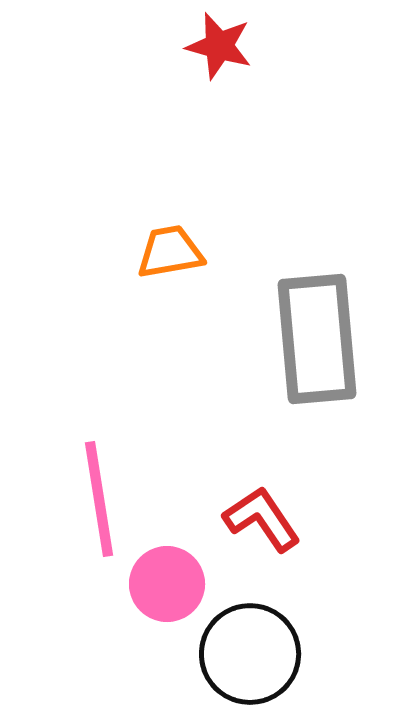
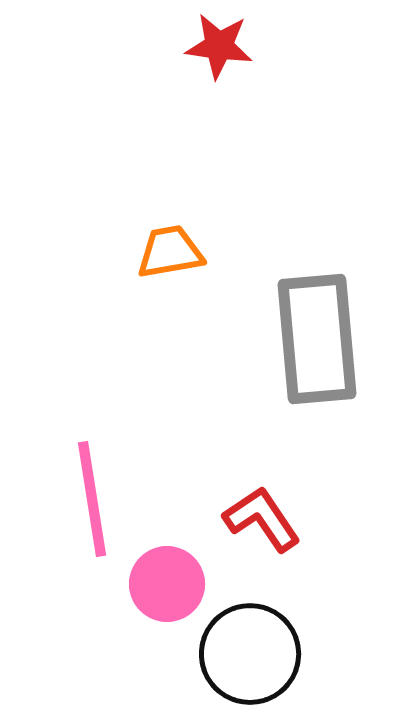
red star: rotated 8 degrees counterclockwise
pink line: moved 7 px left
